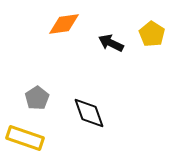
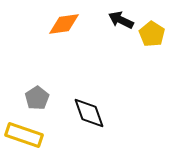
black arrow: moved 10 px right, 23 px up
yellow rectangle: moved 1 px left, 3 px up
